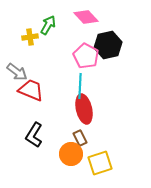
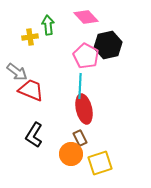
green arrow: rotated 36 degrees counterclockwise
